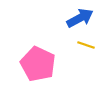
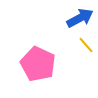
yellow line: rotated 30 degrees clockwise
